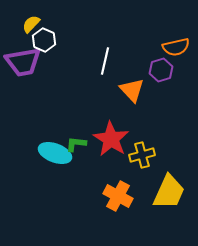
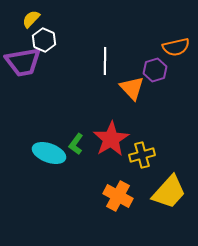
yellow semicircle: moved 5 px up
white line: rotated 12 degrees counterclockwise
purple hexagon: moved 6 px left
orange triangle: moved 2 px up
red star: rotated 9 degrees clockwise
green L-shape: rotated 60 degrees counterclockwise
cyan ellipse: moved 6 px left
yellow trapezoid: rotated 18 degrees clockwise
